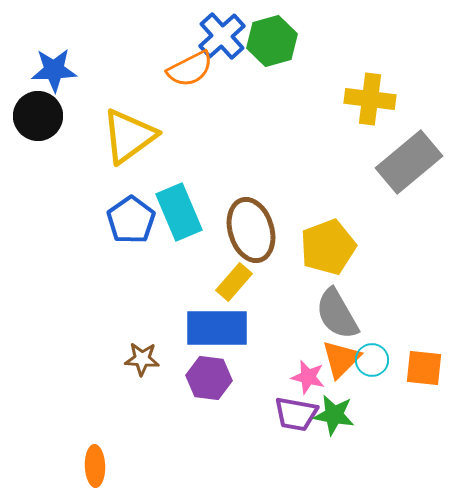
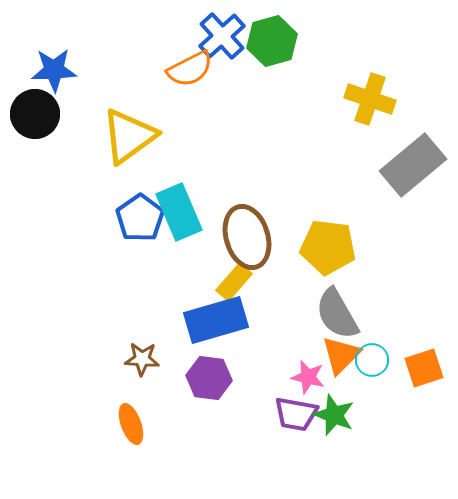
yellow cross: rotated 12 degrees clockwise
black circle: moved 3 px left, 2 px up
gray rectangle: moved 4 px right, 3 px down
blue pentagon: moved 9 px right, 2 px up
brown ellipse: moved 4 px left, 7 px down
yellow pentagon: rotated 28 degrees clockwise
blue rectangle: moved 1 px left, 8 px up; rotated 16 degrees counterclockwise
orange triangle: moved 4 px up
orange square: rotated 24 degrees counterclockwise
green star: rotated 12 degrees clockwise
orange ellipse: moved 36 px right, 42 px up; rotated 18 degrees counterclockwise
